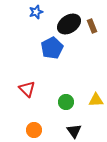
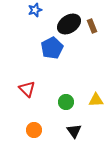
blue star: moved 1 px left, 2 px up
